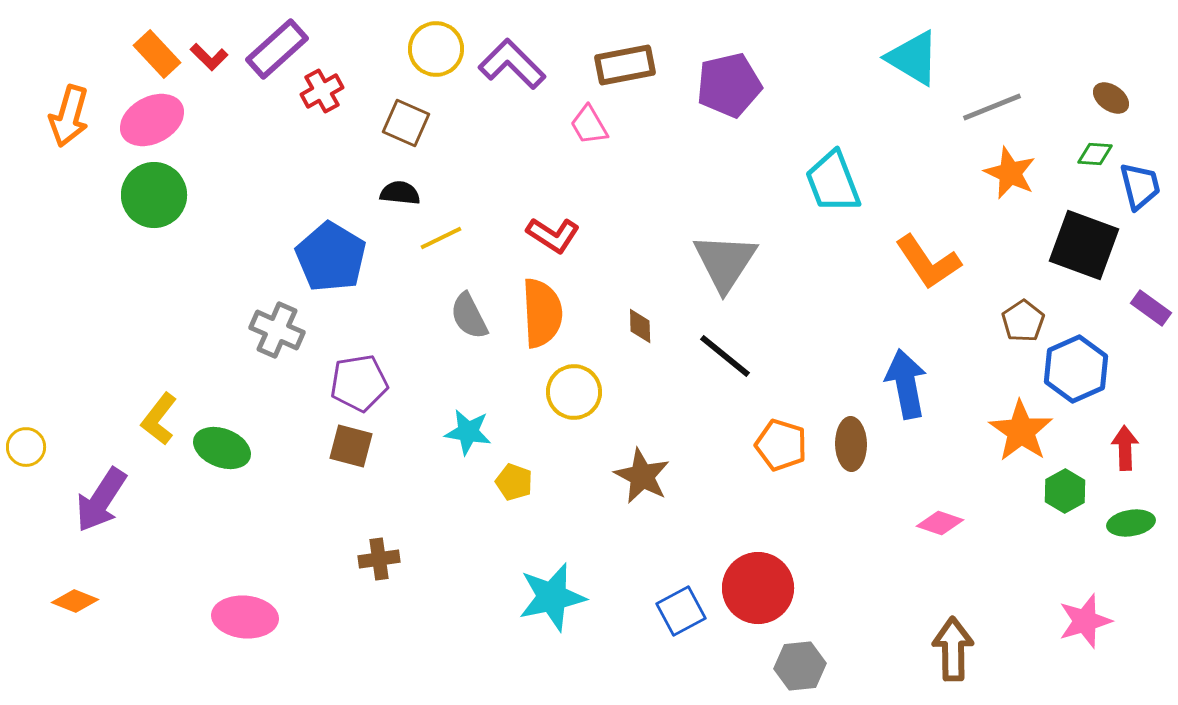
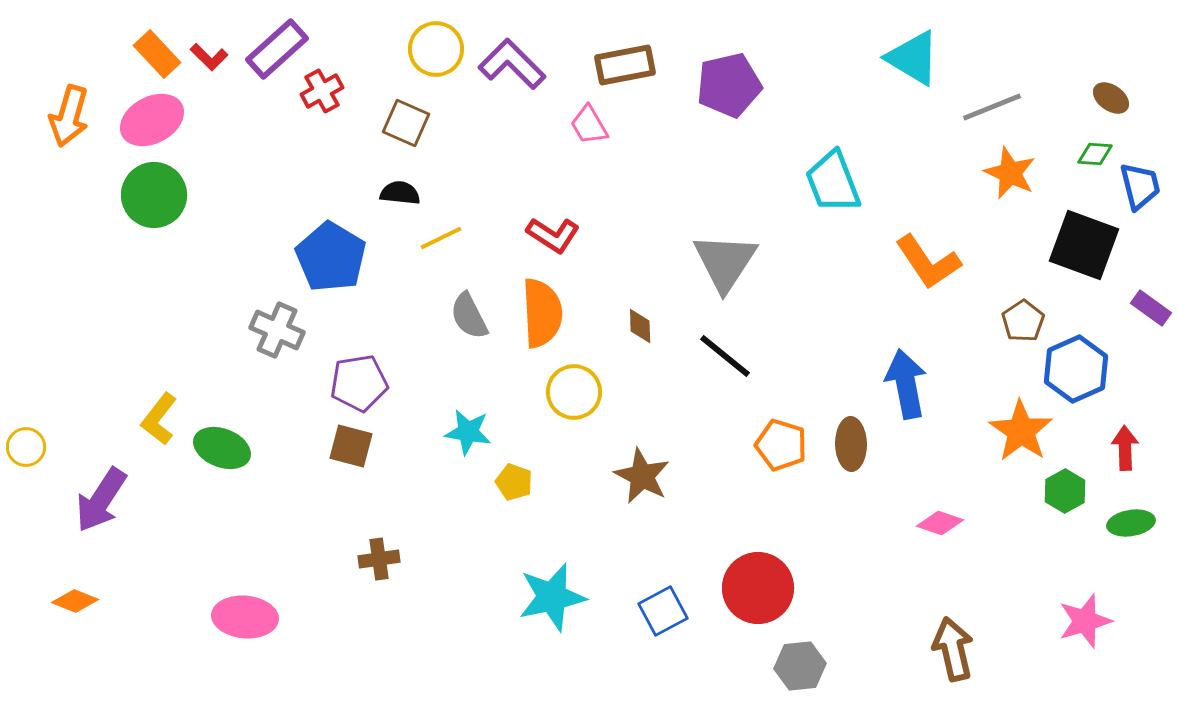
blue square at (681, 611): moved 18 px left
brown arrow at (953, 649): rotated 12 degrees counterclockwise
